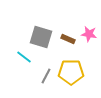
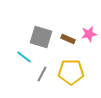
pink star: rotated 21 degrees counterclockwise
gray line: moved 4 px left, 2 px up
